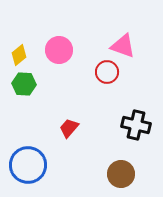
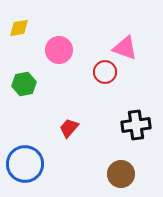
pink triangle: moved 2 px right, 2 px down
yellow diamond: moved 27 px up; rotated 30 degrees clockwise
red circle: moved 2 px left
green hexagon: rotated 15 degrees counterclockwise
black cross: rotated 20 degrees counterclockwise
blue circle: moved 3 px left, 1 px up
